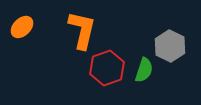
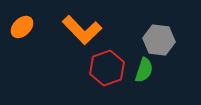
orange L-shape: rotated 123 degrees clockwise
gray hexagon: moved 11 px left, 6 px up; rotated 20 degrees counterclockwise
